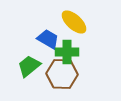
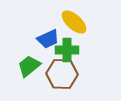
blue trapezoid: rotated 125 degrees clockwise
green cross: moved 2 px up
